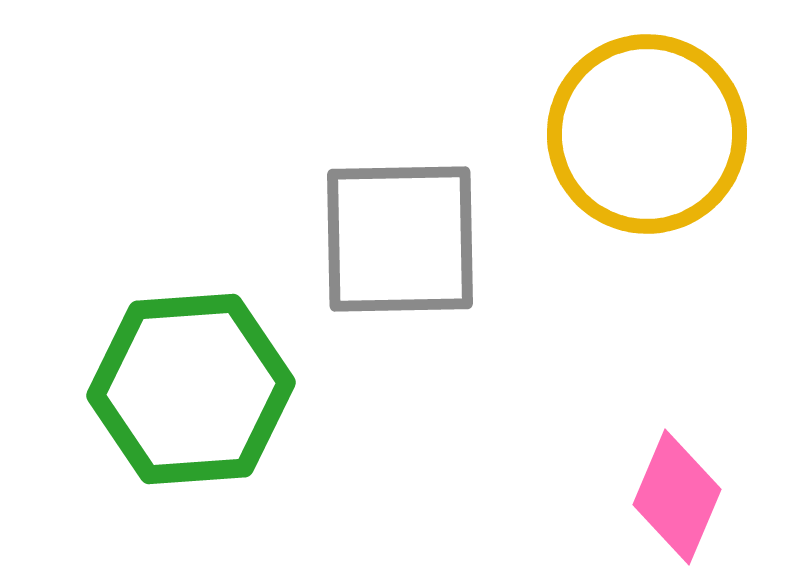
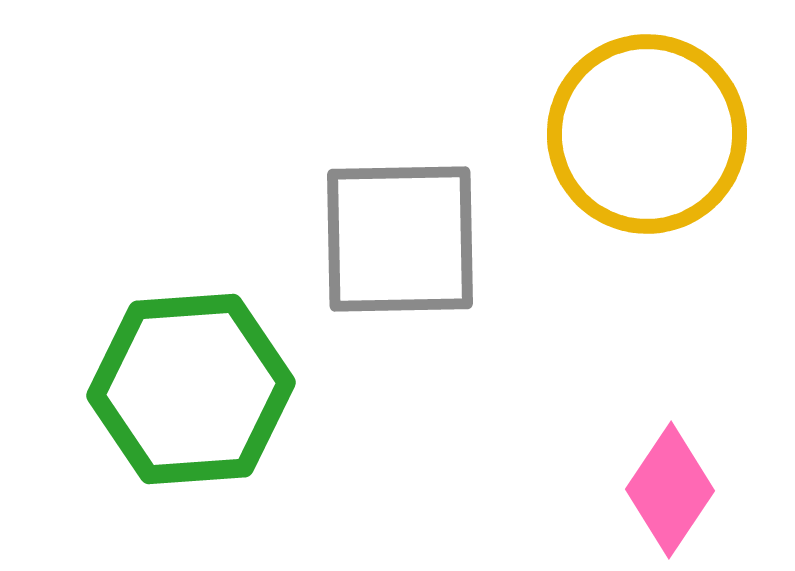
pink diamond: moved 7 px left, 7 px up; rotated 11 degrees clockwise
